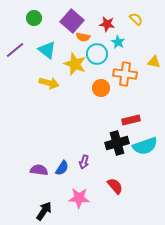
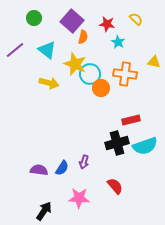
orange semicircle: rotated 88 degrees counterclockwise
cyan circle: moved 7 px left, 20 px down
